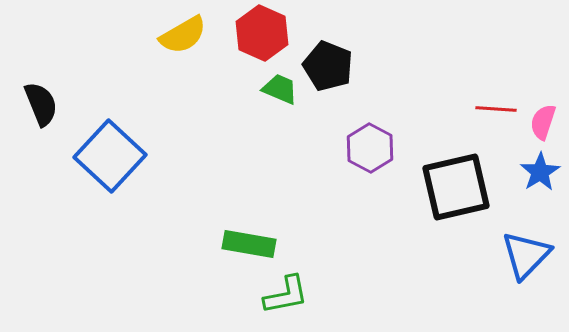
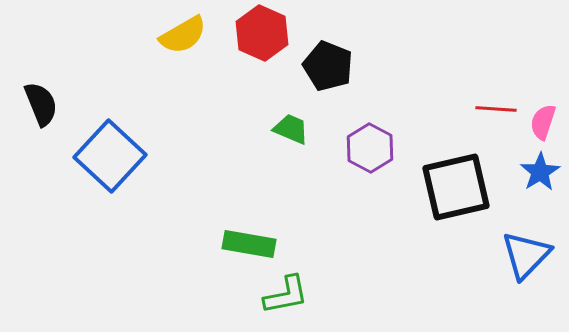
green trapezoid: moved 11 px right, 40 px down
